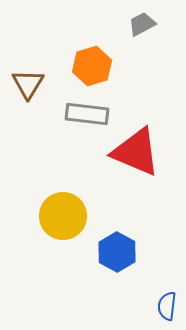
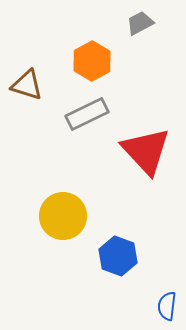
gray trapezoid: moved 2 px left, 1 px up
orange hexagon: moved 5 px up; rotated 12 degrees counterclockwise
brown triangle: moved 1 px left, 1 px down; rotated 44 degrees counterclockwise
gray rectangle: rotated 33 degrees counterclockwise
red triangle: moved 10 px right, 1 px up; rotated 24 degrees clockwise
blue hexagon: moved 1 px right, 4 px down; rotated 9 degrees counterclockwise
